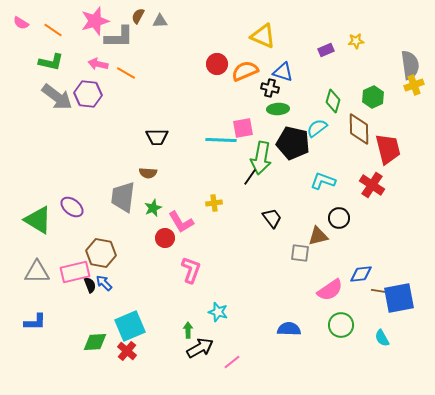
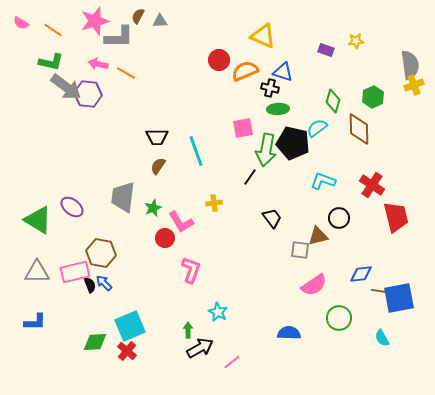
purple rectangle at (326, 50): rotated 42 degrees clockwise
red circle at (217, 64): moved 2 px right, 4 px up
gray arrow at (57, 97): moved 9 px right, 10 px up
cyan line at (221, 140): moved 25 px left, 11 px down; rotated 68 degrees clockwise
red trapezoid at (388, 149): moved 8 px right, 68 px down
green arrow at (261, 158): moved 5 px right, 8 px up
brown semicircle at (148, 173): moved 10 px right, 7 px up; rotated 120 degrees clockwise
gray square at (300, 253): moved 3 px up
pink semicircle at (330, 290): moved 16 px left, 5 px up
cyan star at (218, 312): rotated 12 degrees clockwise
green circle at (341, 325): moved 2 px left, 7 px up
blue semicircle at (289, 329): moved 4 px down
